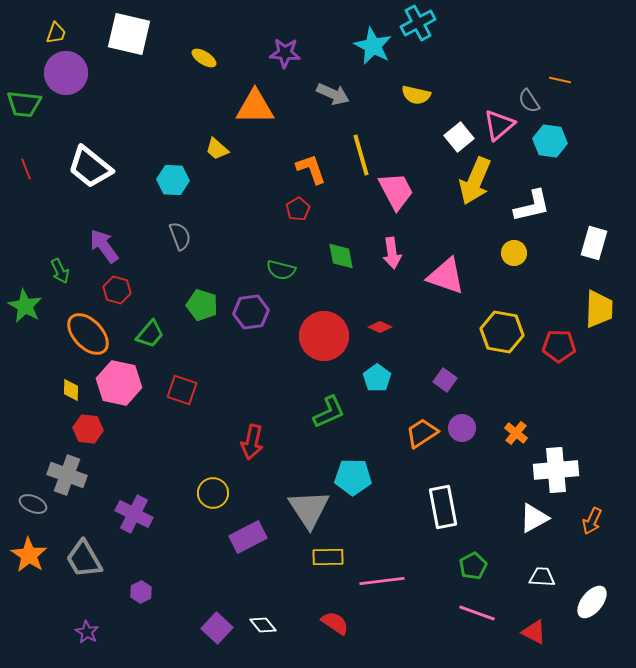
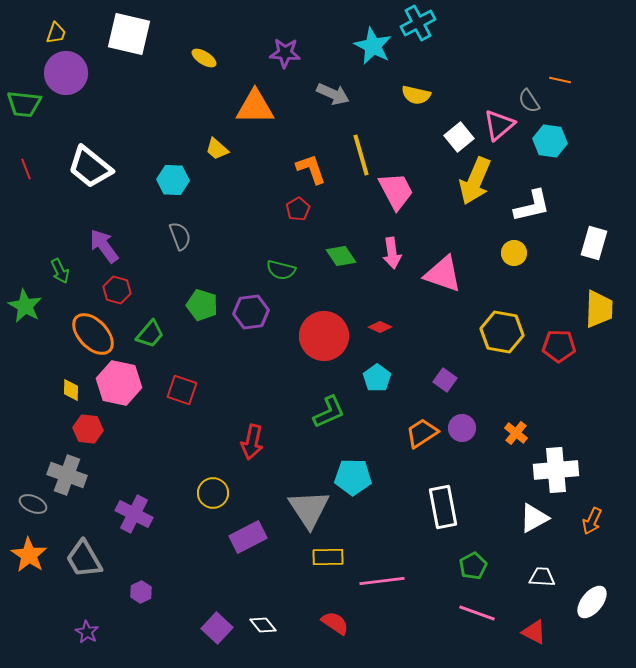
green diamond at (341, 256): rotated 24 degrees counterclockwise
pink triangle at (446, 276): moved 3 px left, 2 px up
orange ellipse at (88, 334): moved 5 px right
